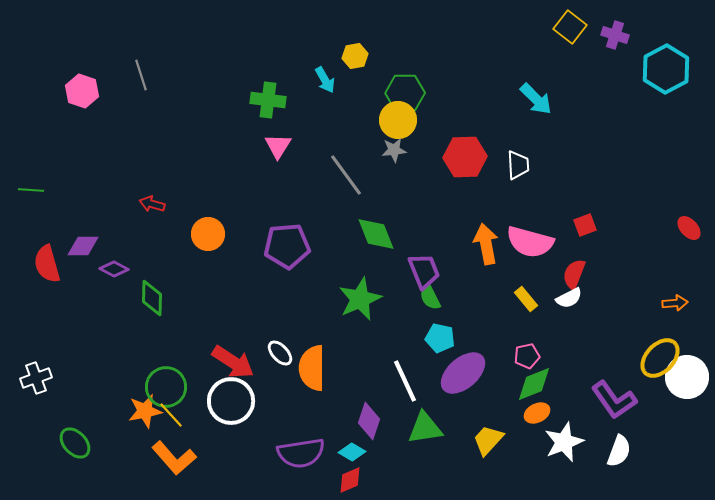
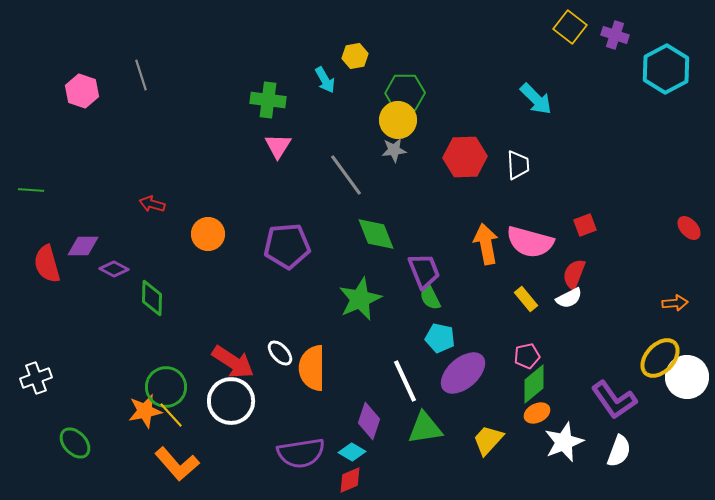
green diamond at (534, 384): rotated 18 degrees counterclockwise
orange L-shape at (174, 458): moved 3 px right, 6 px down
